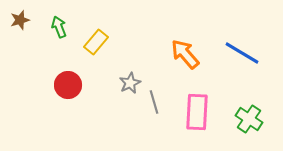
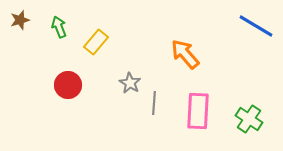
blue line: moved 14 px right, 27 px up
gray star: rotated 15 degrees counterclockwise
gray line: moved 1 px down; rotated 20 degrees clockwise
pink rectangle: moved 1 px right, 1 px up
